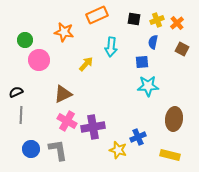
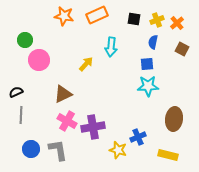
orange star: moved 16 px up
blue square: moved 5 px right, 2 px down
yellow rectangle: moved 2 px left
